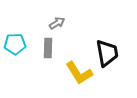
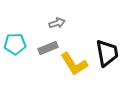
gray arrow: rotated 14 degrees clockwise
gray rectangle: rotated 66 degrees clockwise
yellow L-shape: moved 5 px left, 9 px up
